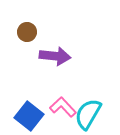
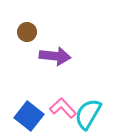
pink L-shape: moved 1 px down
